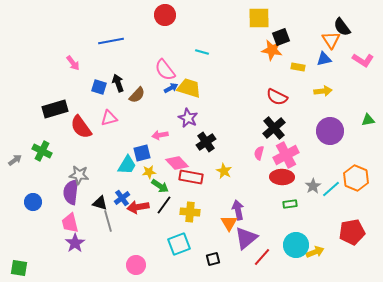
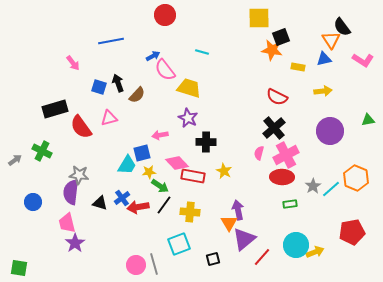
blue arrow at (171, 88): moved 18 px left, 32 px up
black cross at (206, 142): rotated 36 degrees clockwise
red rectangle at (191, 177): moved 2 px right, 1 px up
gray line at (108, 221): moved 46 px right, 43 px down
pink trapezoid at (70, 223): moved 3 px left
purple triangle at (246, 238): moved 2 px left, 1 px down
